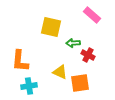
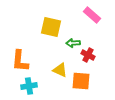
yellow triangle: moved 2 px up
orange square: moved 1 px right, 2 px up; rotated 12 degrees clockwise
